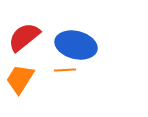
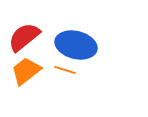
orange line: rotated 20 degrees clockwise
orange trapezoid: moved 6 px right, 8 px up; rotated 20 degrees clockwise
